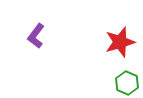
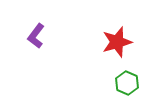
red star: moved 3 px left
